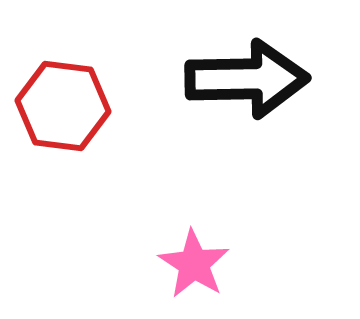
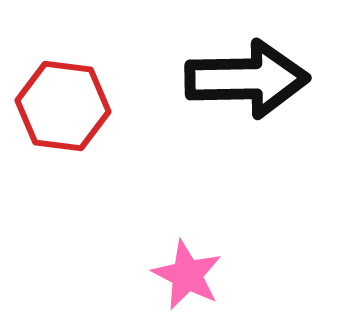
pink star: moved 7 px left, 11 px down; rotated 6 degrees counterclockwise
